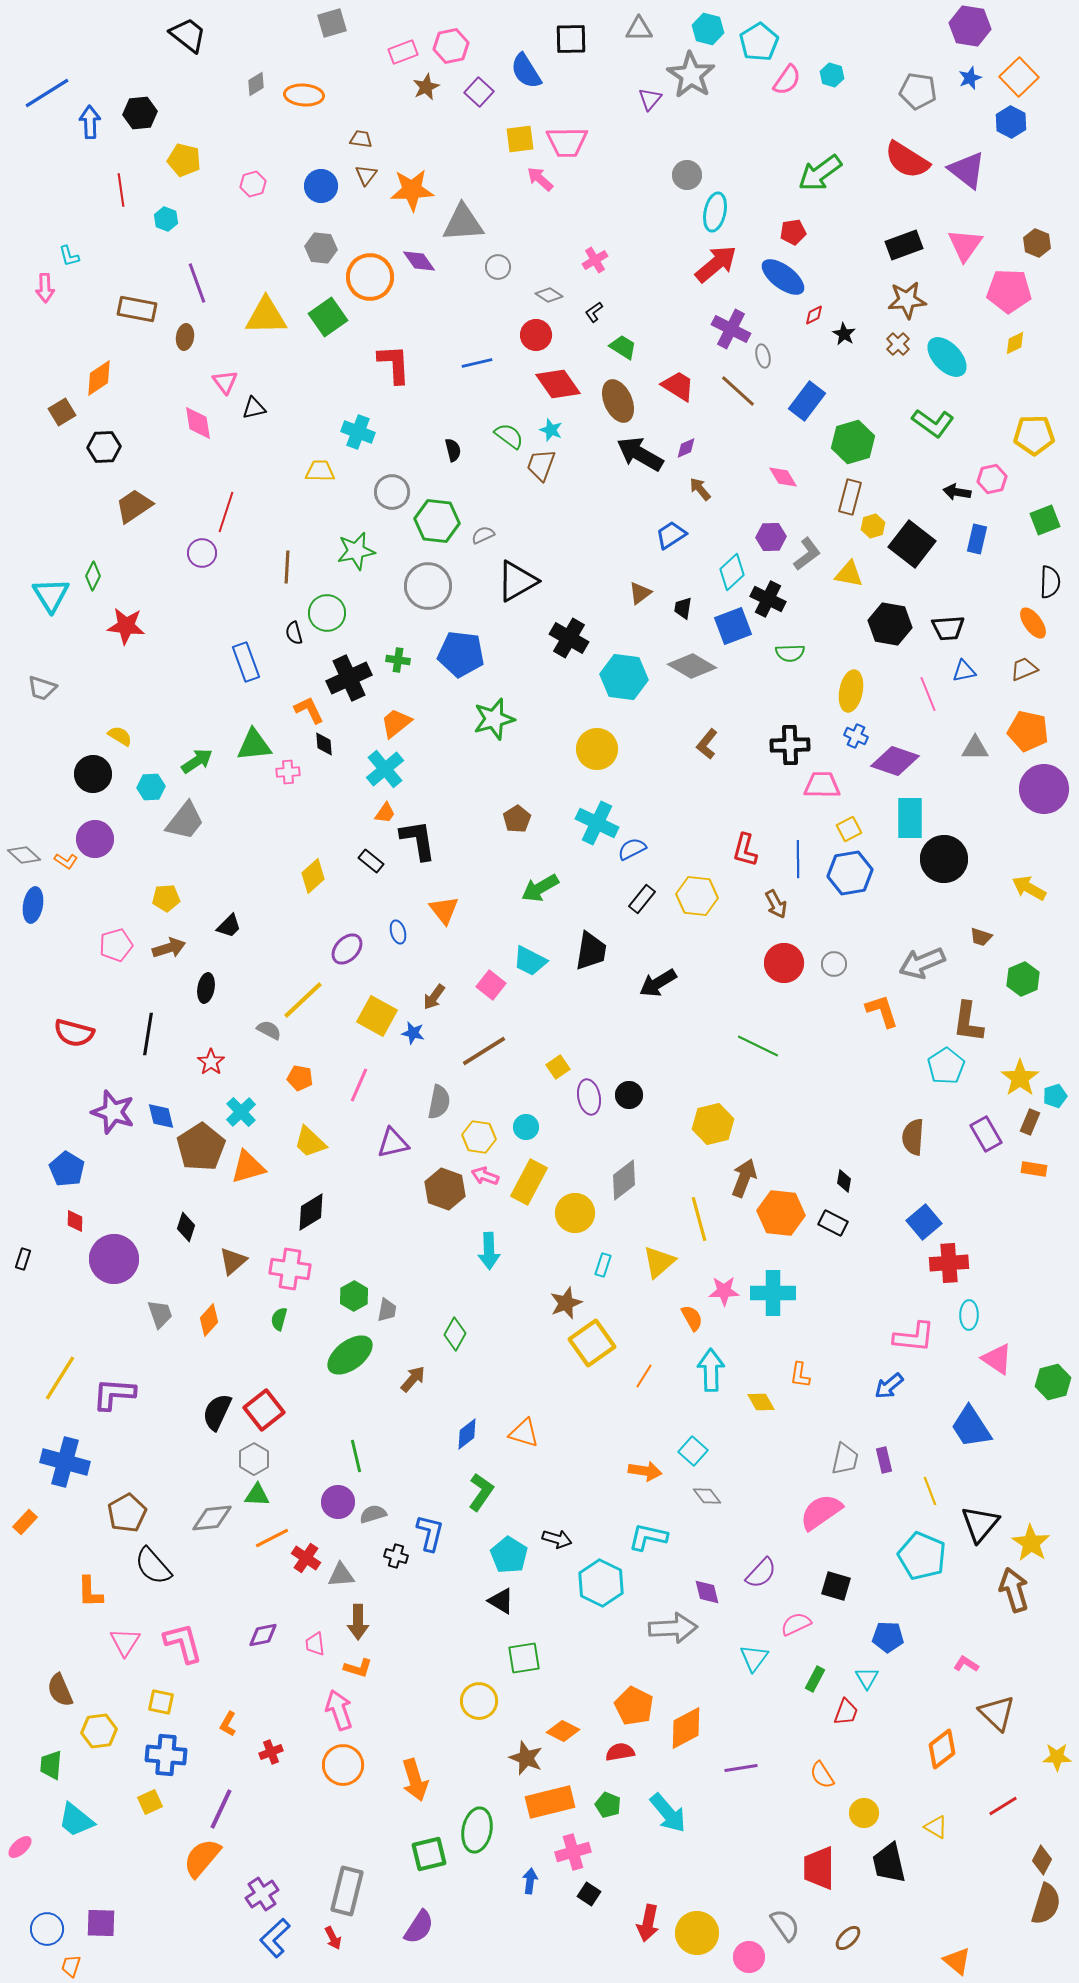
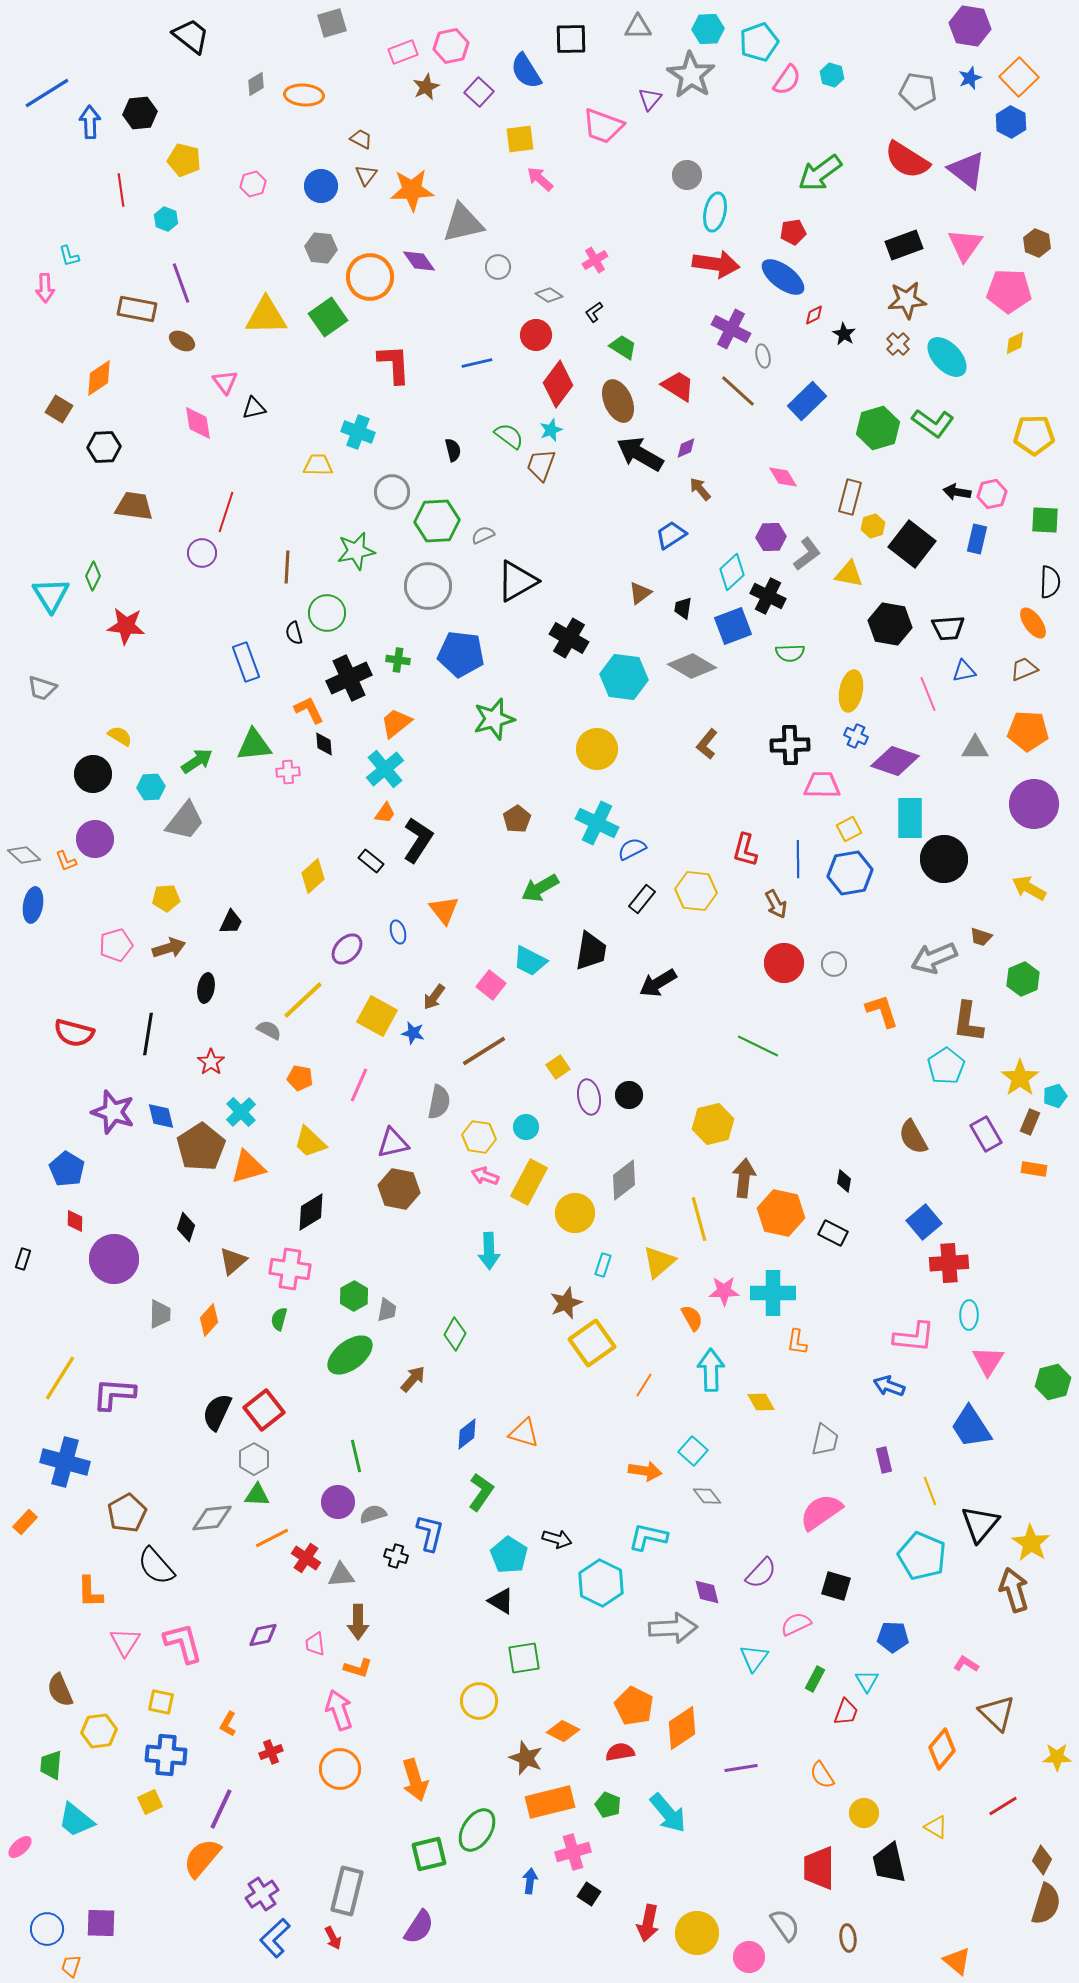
gray triangle at (639, 29): moved 1 px left, 2 px up
cyan hexagon at (708, 29): rotated 16 degrees counterclockwise
black trapezoid at (188, 35): moved 3 px right, 1 px down
cyan pentagon at (759, 42): rotated 12 degrees clockwise
brown trapezoid at (361, 139): rotated 20 degrees clockwise
pink trapezoid at (567, 142): moved 36 px right, 16 px up; rotated 21 degrees clockwise
gray triangle at (463, 223): rotated 9 degrees counterclockwise
red arrow at (716, 264): rotated 48 degrees clockwise
purple line at (197, 283): moved 16 px left
brown ellipse at (185, 337): moved 3 px left, 4 px down; rotated 70 degrees counterclockwise
red diamond at (558, 384): rotated 72 degrees clockwise
blue rectangle at (807, 401): rotated 9 degrees clockwise
brown square at (62, 412): moved 3 px left, 3 px up; rotated 28 degrees counterclockwise
cyan star at (551, 430): rotated 30 degrees clockwise
green hexagon at (853, 442): moved 25 px right, 14 px up
yellow trapezoid at (320, 471): moved 2 px left, 6 px up
pink hexagon at (992, 479): moved 15 px down
brown trapezoid at (134, 506): rotated 42 degrees clockwise
green square at (1045, 520): rotated 24 degrees clockwise
green hexagon at (437, 521): rotated 9 degrees counterclockwise
black cross at (768, 599): moved 3 px up
orange pentagon at (1028, 731): rotated 9 degrees counterclockwise
purple circle at (1044, 789): moved 10 px left, 15 px down
black L-shape at (418, 840): rotated 42 degrees clockwise
orange L-shape at (66, 861): rotated 35 degrees clockwise
yellow hexagon at (697, 896): moved 1 px left, 5 px up
black trapezoid at (229, 926): moved 2 px right, 4 px up; rotated 20 degrees counterclockwise
gray arrow at (922, 963): moved 12 px right, 5 px up
brown semicircle at (913, 1137): rotated 33 degrees counterclockwise
brown arrow at (744, 1178): rotated 15 degrees counterclockwise
brown hexagon at (445, 1189): moved 46 px left; rotated 9 degrees counterclockwise
orange hexagon at (781, 1213): rotated 6 degrees clockwise
black rectangle at (833, 1223): moved 10 px down
gray trapezoid at (160, 1314): rotated 20 degrees clockwise
pink triangle at (997, 1359): moved 9 px left, 2 px down; rotated 28 degrees clockwise
orange L-shape at (800, 1375): moved 3 px left, 33 px up
orange line at (644, 1376): moved 9 px down
blue arrow at (889, 1386): rotated 60 degrees clockwise
gray trapezoid at (845, 1459): moved 20 px left, 19 px up
black semicircle at (153, 1566): moved 3 px right
blue pentagon at (888, 1637): moved 5 px right
cyan triangle at (867, 1678): moved 3 px down
orange diamond at (686, 1728): moved 4 px left; rotated 6 degrees counterclockwise
orange diamond at (942, 1749): rotated 12 degrees counterclockwise
orange circle at (343, 1765): moved 3 px left, 4 px down
green ellipse at (477, 1830): rotated 21 degrees clockwise
brown ellipse at (848, 1938): rotated 52 degrees counterclockwise
